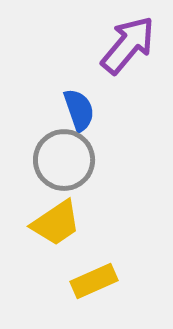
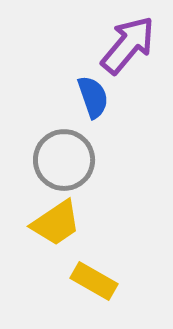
blue semicircle: moved 14 px right, 13 px up
yellow rectangle: rotated 54 degrees clockwise
